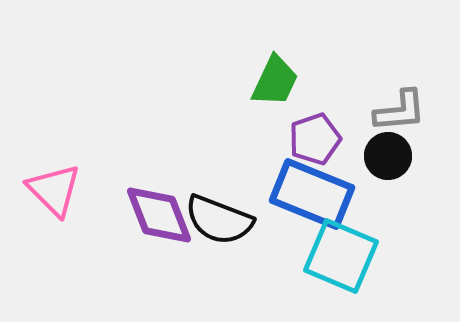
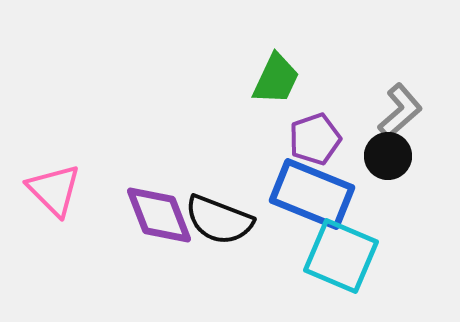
green trapezoid: moved 1 px right, 2 px up
gray L-shape: rotated 36 degrees counterclockwise
